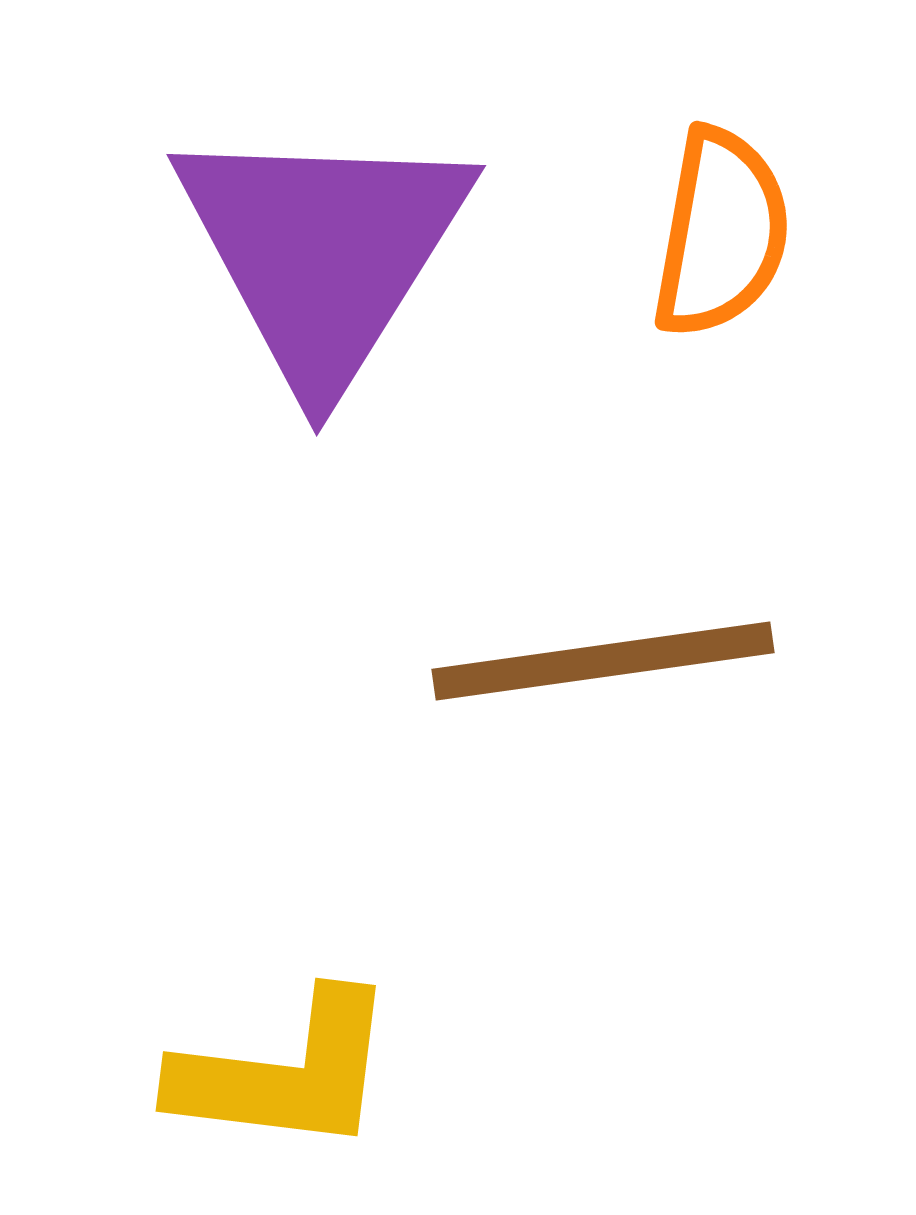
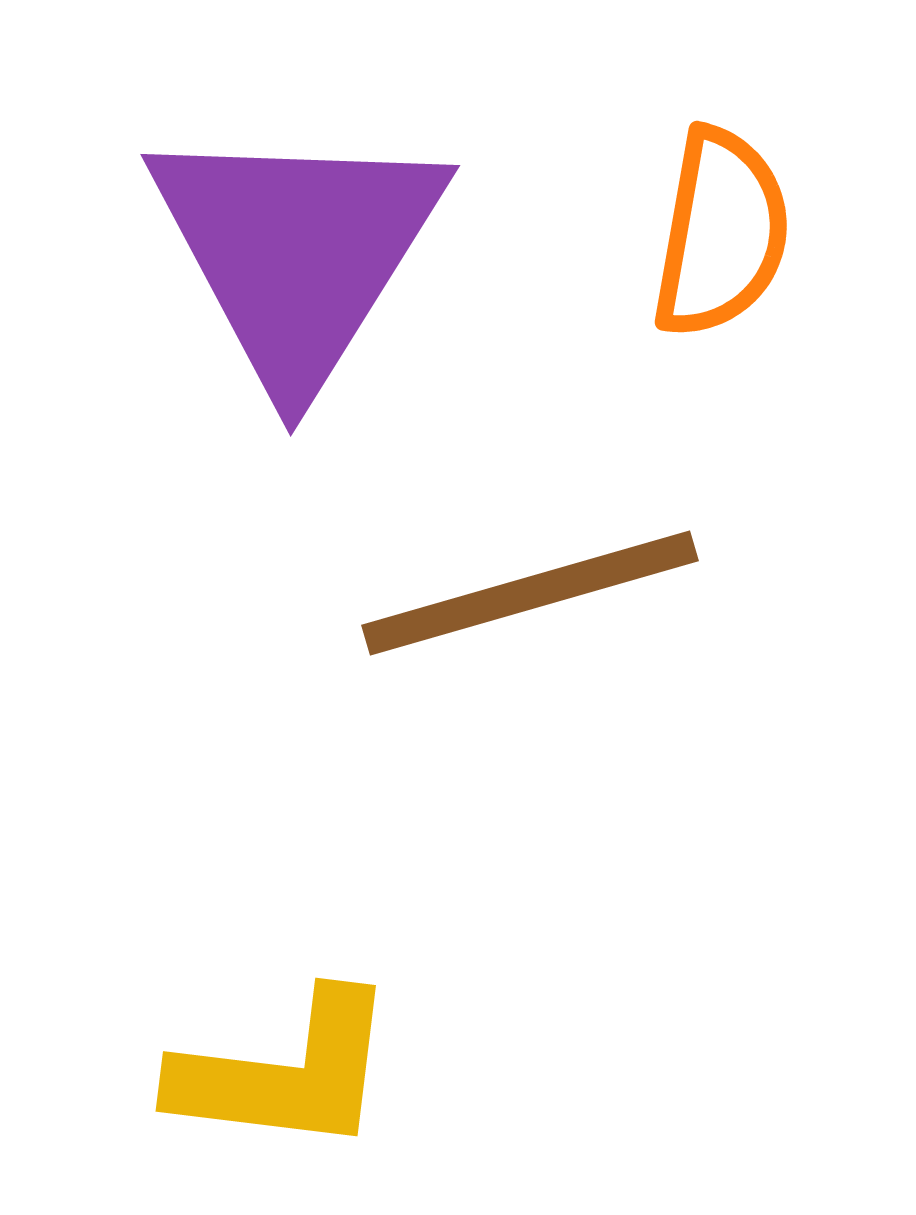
purple triangle: moved 26 px left
brown line: moved 73 px left, 68 px up; rotated 8 degrees counterclockwise
